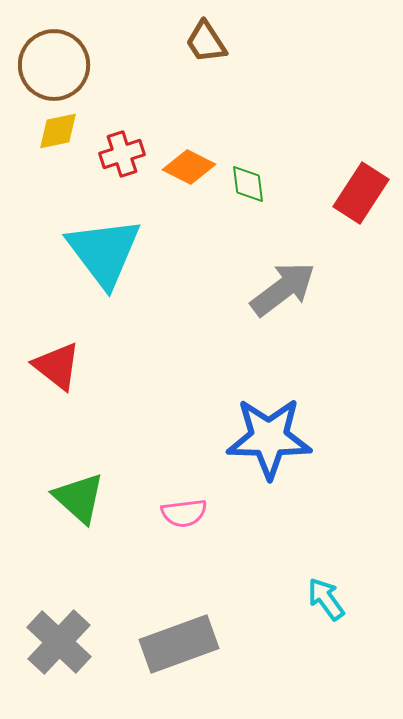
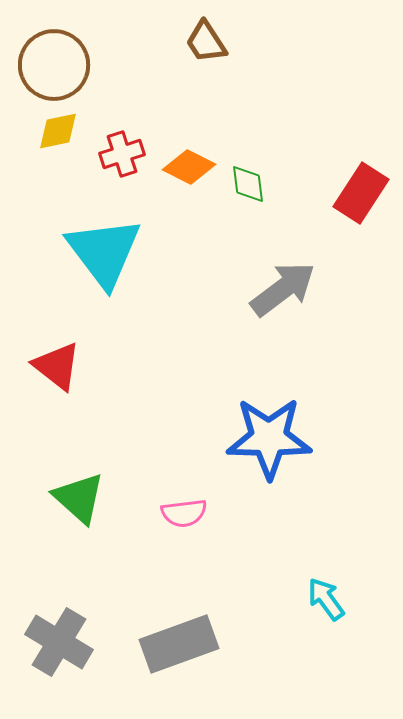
gray cross: rotated 12 degrees counterclockwise
